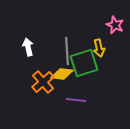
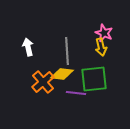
pink star: moved 11 px left, 8 px down
yellow arrow: moved 2 px right, 1 px up
green square: moved 10 px right, 16 px down; rotated 12 degrees clockwise
purple line: moved 7 px up
